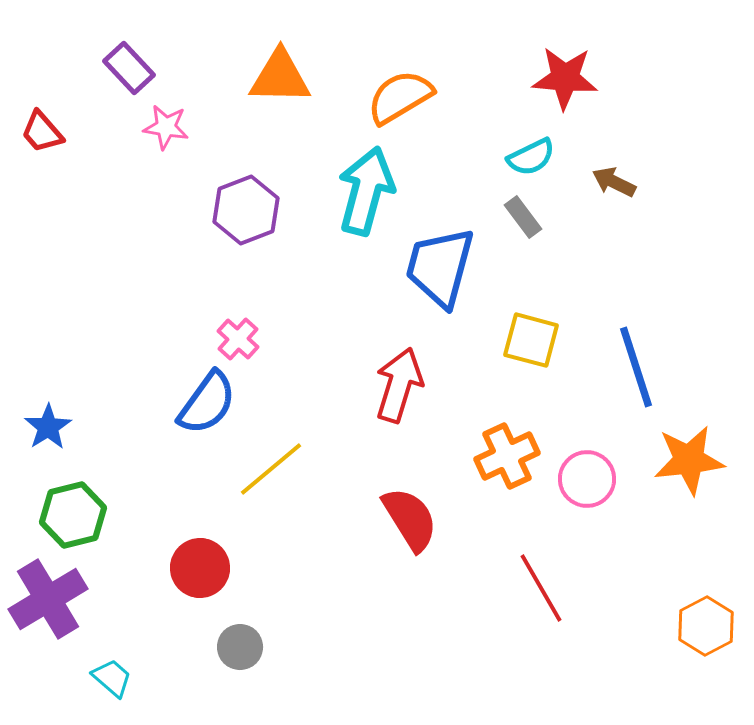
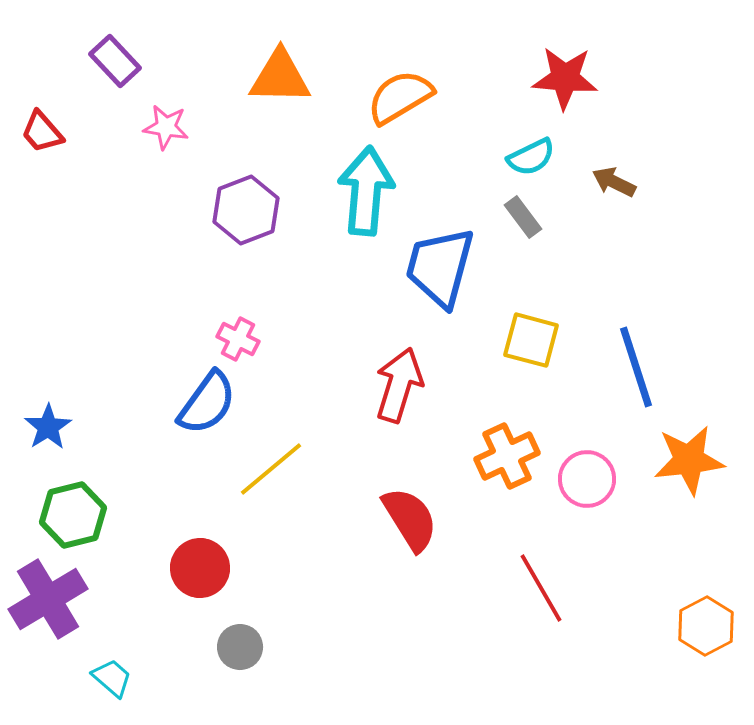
purple rectangle: moved 14 px left, 7 px up
cyan arrow: rotated 10 degrees counterclockwise
pink cross: rotated 15 degrees counterclockwise
